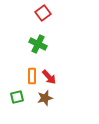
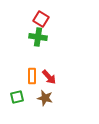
red square: moved 2 px left, 6 px down; rotated 21 degrees counterclockwise
green cross: moved 7 px up; rotated 18 degrees counterclockwise
brown star: rotated 28 degrees clockwise
